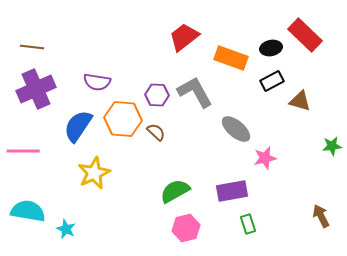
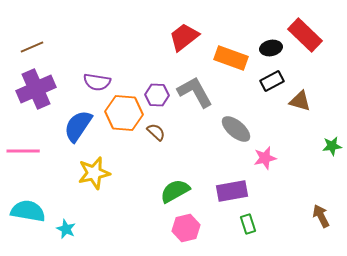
brown line: rotated 30 degrees counterclockwise
orange hexagon: moved 1 px right, 6 px up
yellow star: rotated 12 degrees clockwise
